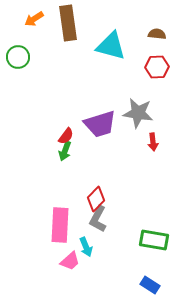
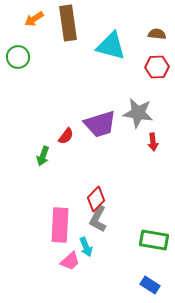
green arrow: moved 22 px left, 5 px down
